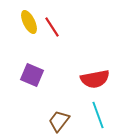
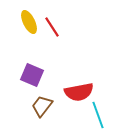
red semicircle: moved 16 px left, 13 px down
brown trapezoid: moved 17 px left, 15 px up
